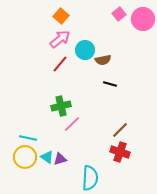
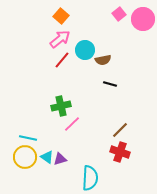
red line: moved 2 px right, 4 px up
